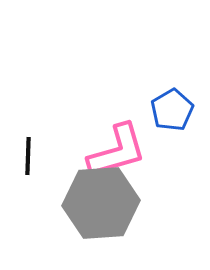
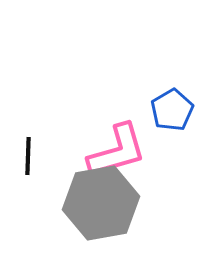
gray hexagon: rotated 6 degrees counterclockwise
